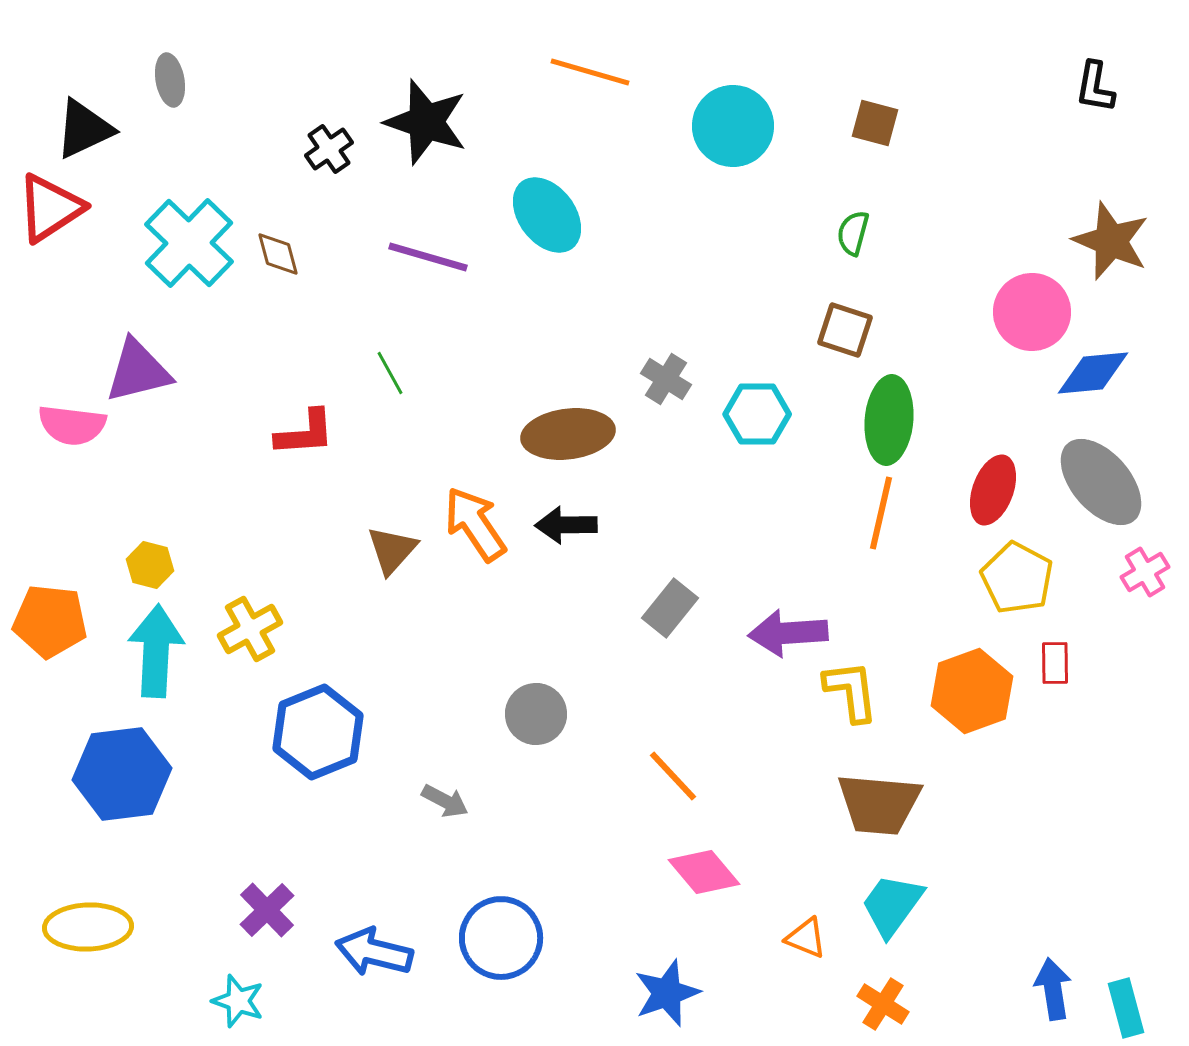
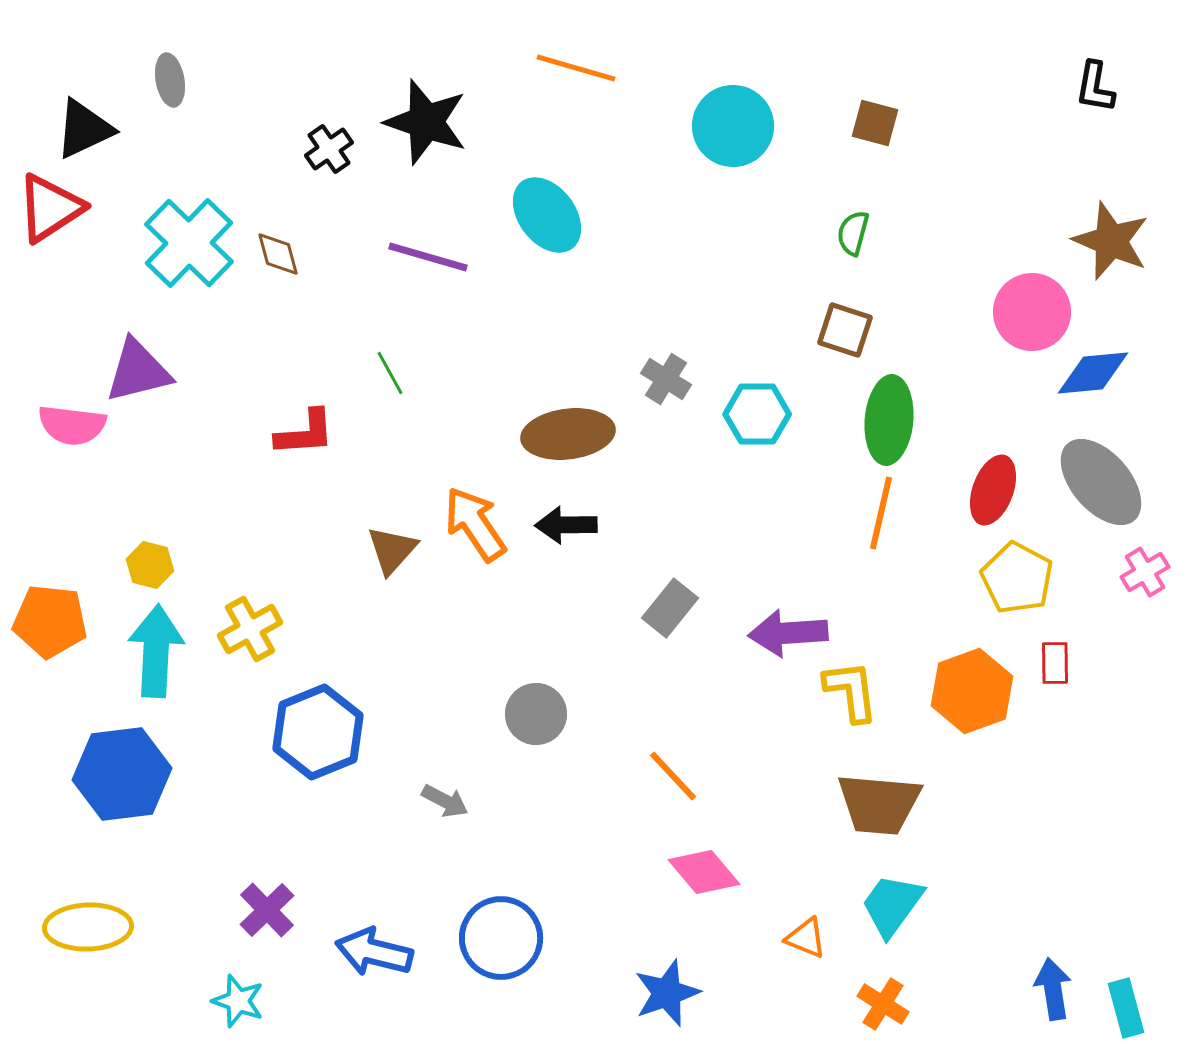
orange line at (590, 72): moved 14 px left, 4 px up
